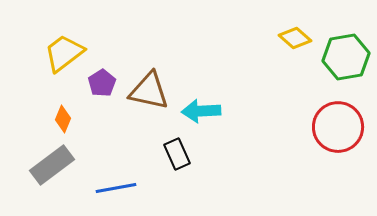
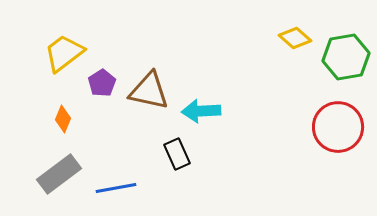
gray rectangle: moved 7 px right, 9 px down
